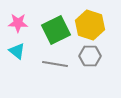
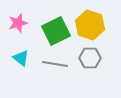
pink star: rotated 18 degrees counterclockwise
green square: moved 1 px down
cyan triangle: moved 4 px right, 7 px down
gray hexagon: moved 2 px down
